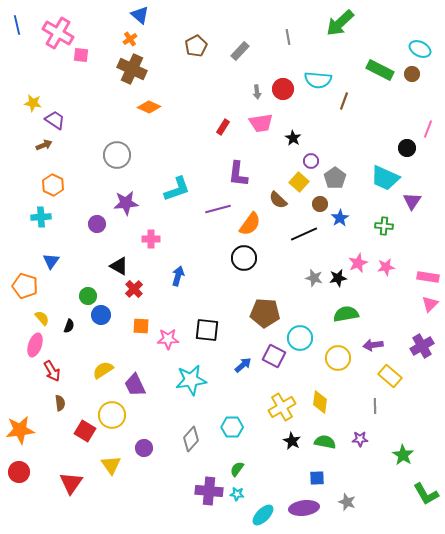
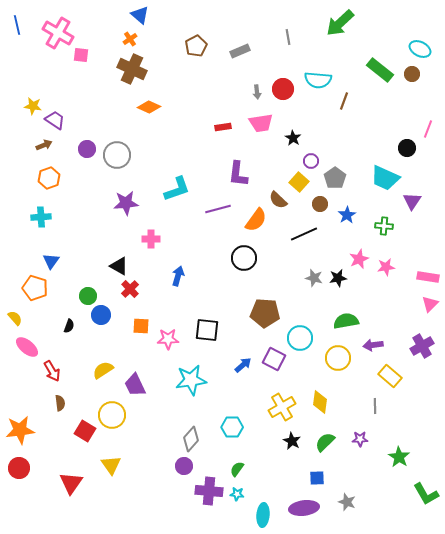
gray rectangle at (240, 51): rotated 24 degrees clockwise
green rectangle at (380, 70): rotated 12 degrees clockwise
yellow star at (33, 103): moved 3 px down
red rectangle at (223, 127): rotated 49 degrees clockwise
orange hexagon at (53, 185): moved 4 px left, 7 px up; rotated 15 degrees clockwise
blue star at (340, 218): moved 7 px right, 3 px up
purple circle at (97, 224): moved 10 px left, 75 px up
orange semicircle at (250, 224): moved 6 px right, 4 px up
pink star at (358, 263): moved 1 px right, 4 px up
orange pentagon at (25, 286): moved 10 px right, 2 px down
red cross at (134, 289): moved 4 px left
green semicircle at (346, 314): moved 7 px down
yellow semicircle at (42, 318): moved 27 px left
pink ellipse at (35, 345): moved 8 px left, 2 px down; rotated 70 degrees counterclockwise
purple square at (274, 356): moved 3 px down
green semicircle at (325, 442): rotated 55 degrees counterclockwise
purple circle at (144, 448): moved 40 px right, 18 px down
green star at (403, 455): moved 4 px left, 2 px down
red circle at (19, 472): moved 4 px up
cyan ellipse at (263, 515): rotated 40 degrees counterclockwise
